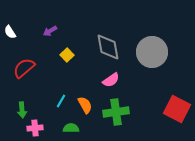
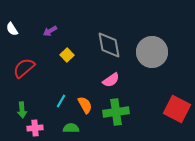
white semicircle: moved 2 px right, 3 px up
gray diamond: moved 1 px right, 2 px up
